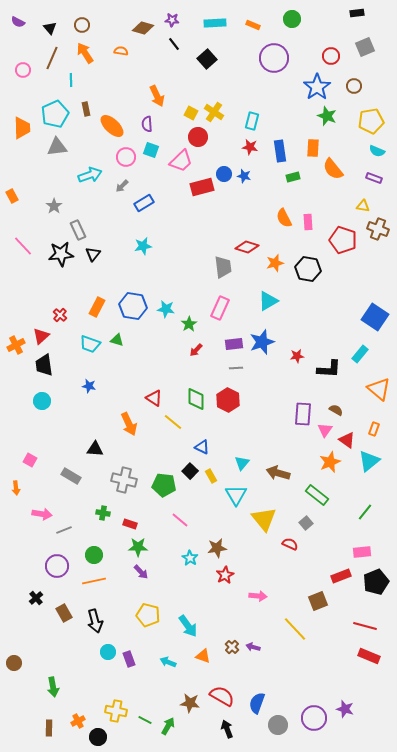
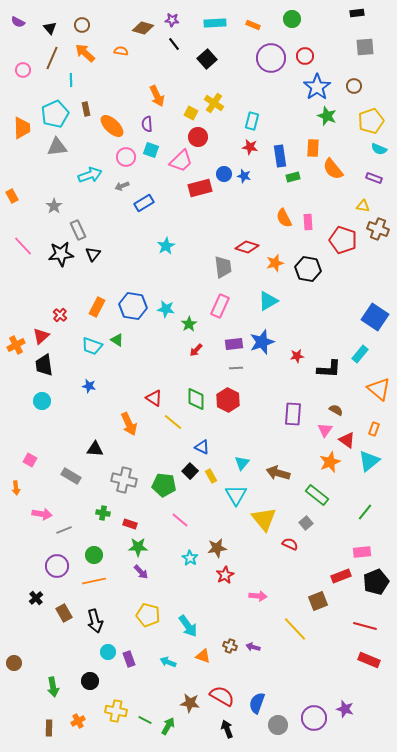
gray square at (365, 47): rotated 18 degrees clockwise
orange arrow at (85, 53): rotated 15 degrees counterclockwise
red circle at (331, 56): moved 26 px left
purple circle at (274, 58): moved 3 px left
yellow cross at (214, 112): moved 9 px up
yellow pentagon at (371, 121): rotated 10 degrees counterclockwise
blue rectangle at (280, 151): moved 5 px down
cyan semicircle at (377, 151): moved 2 px right, 2 px up
gray arrow at (122, 186): rotated 24 degrees clockwise
red rectangle at (202, 187): moved 2 px left, 1 px down
cyan star at (143, 246): moved 23 px right; rotated 18 degrees counterclockwise
pink rectangle at (220, 308): moved 2 px up
green triangle at (117, 340): rotated 16 degrees clockwise
cyan trapezoid at (90, 344): moved 2 px right, 2 px down
purple rectangle at (303, 414): moved 10 px left
brown cross at (232, 647): moved 2 px left, 1 px up; rotated 24 degrees counterclockwise
red rectangle at (369, 656): moved 4 px down
black circle at (98, 737): moved 8 px left, 56 px up
